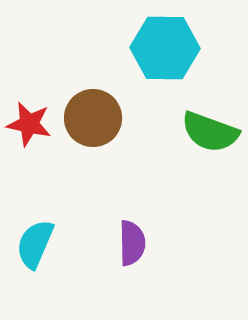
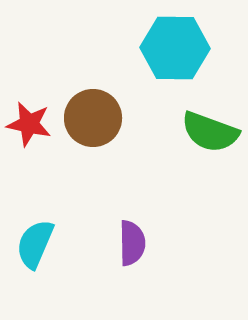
cyan hexagon: moved 10 px right
